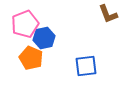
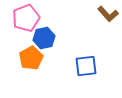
brown L-shape: rotated 20 degrees counterclockwise
pink pentagon: moved 1 px right, 6 px up
orange pentagon: rotated 20 degrees clockwise
